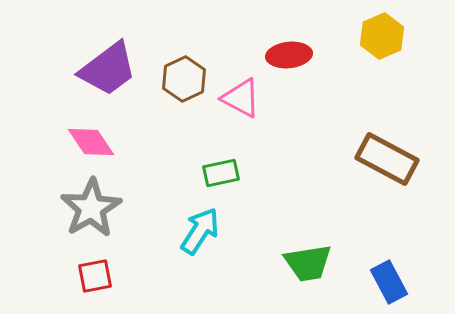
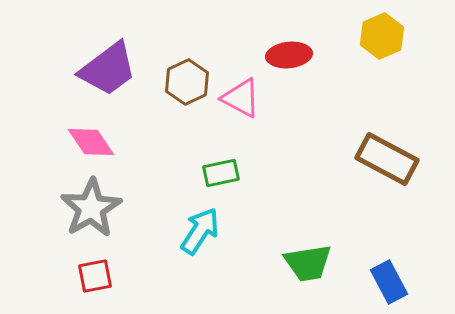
brown hexagon: moved 3 px right, 3 px down
